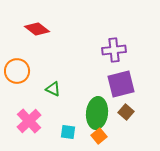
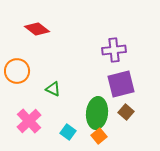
cyan square: rotated 28 degrees clockwise
